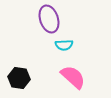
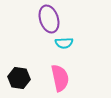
cyan semicircle: moved 2 px up
pink semicircle: moved 13 px left, 1 px down; rotated 36 degrees clockwise
